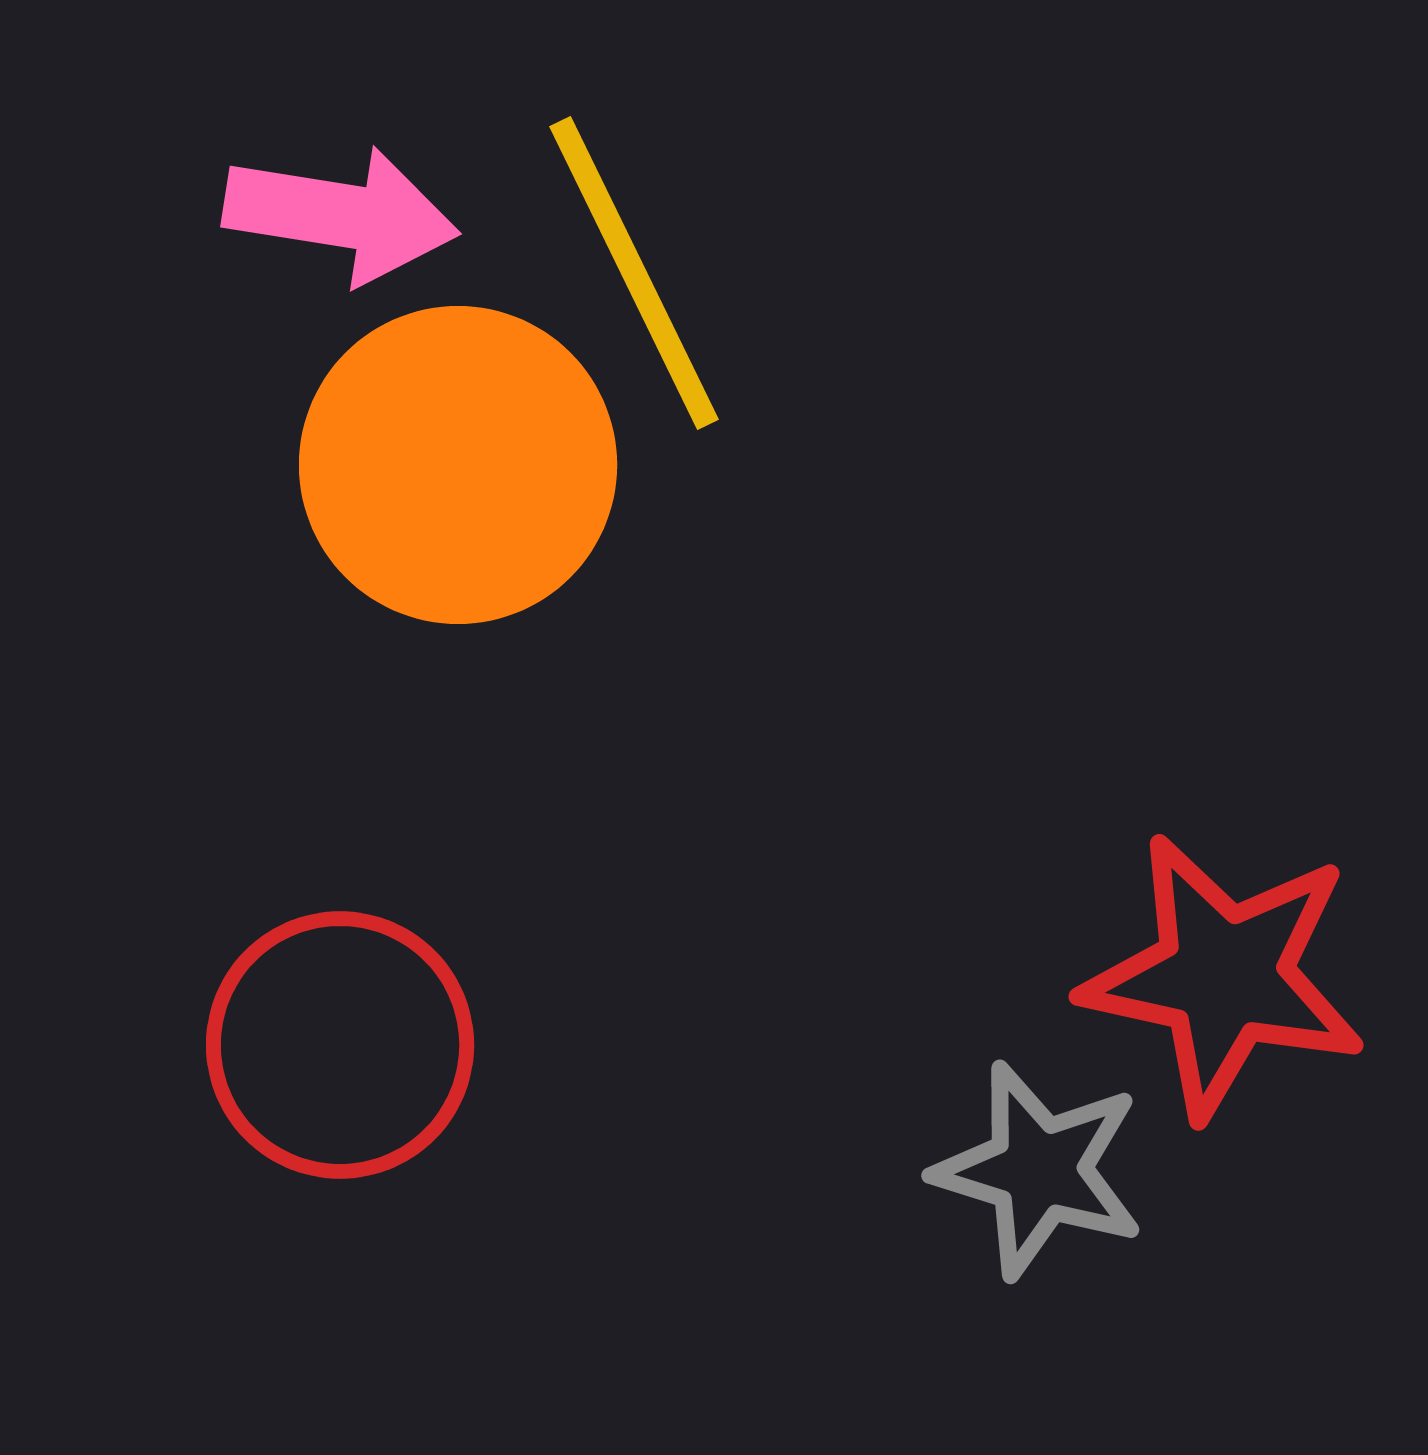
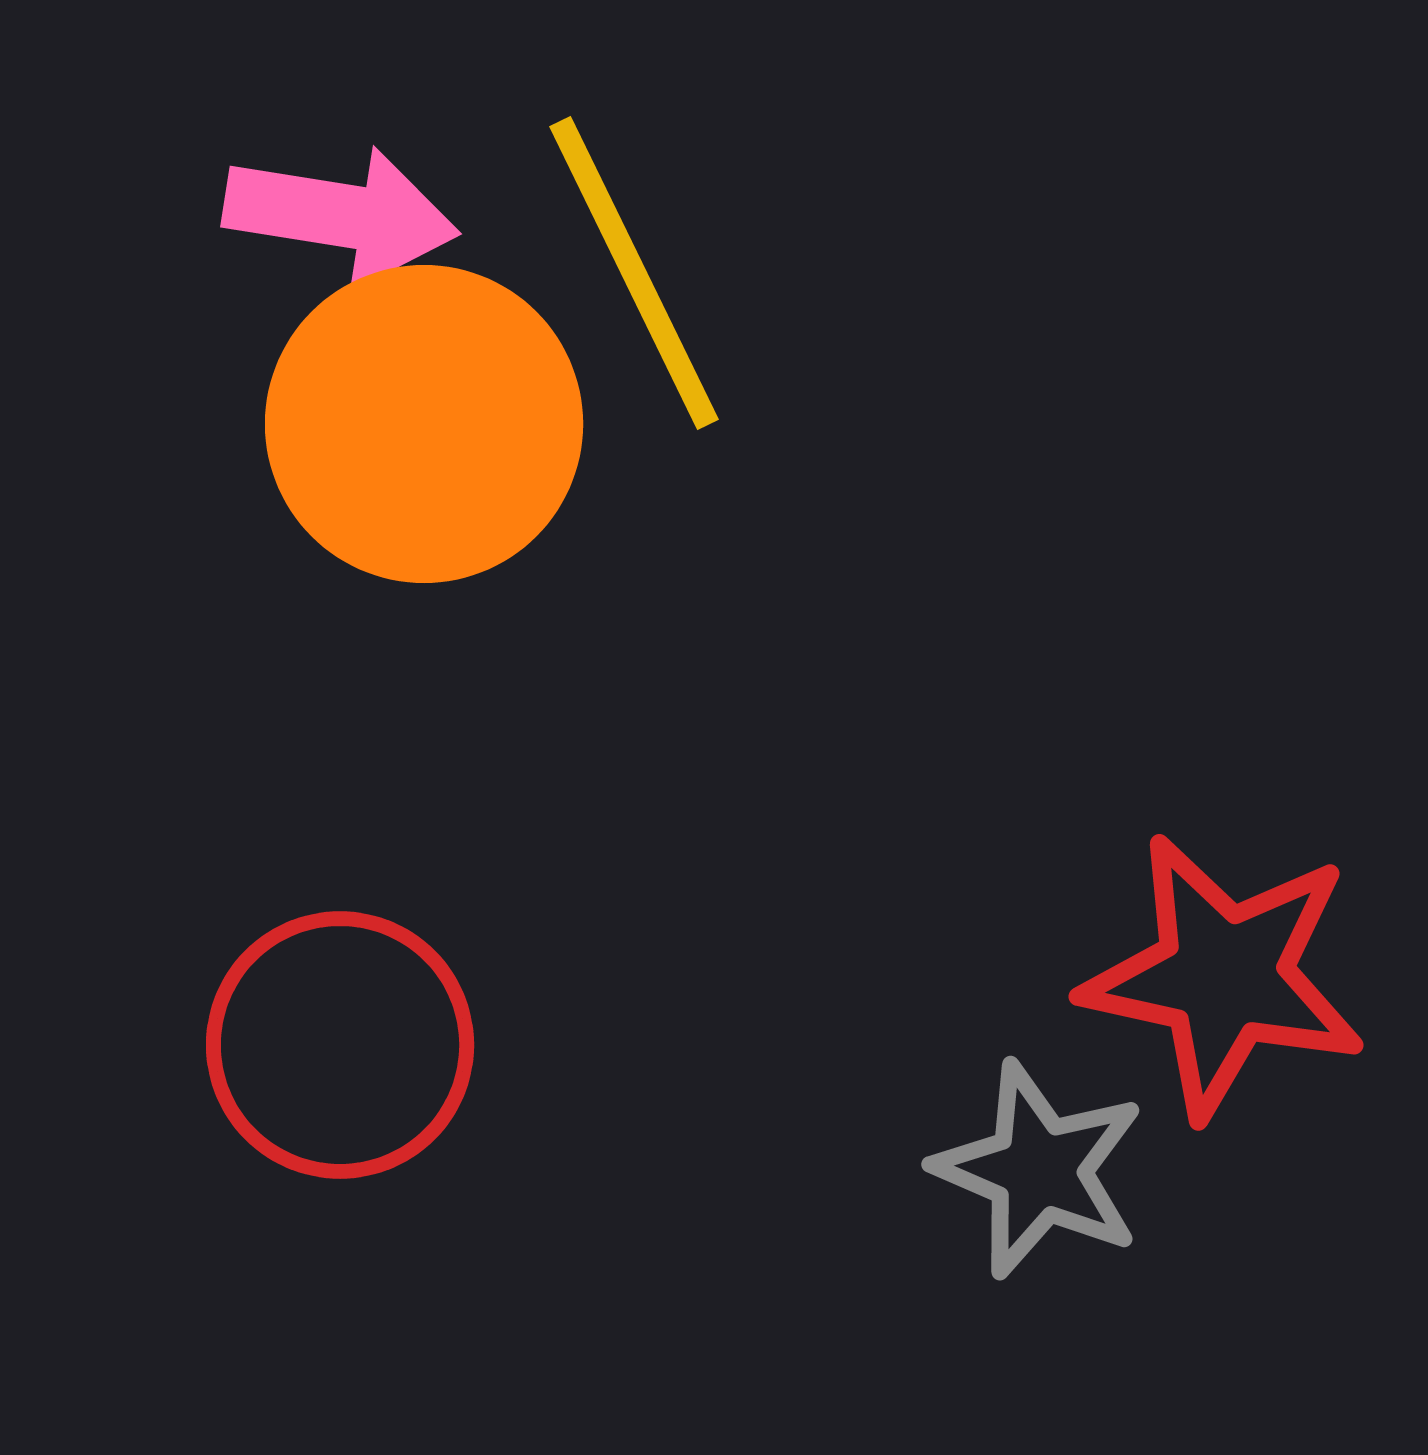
orange circle: moved 34 px left, 41 px up
gray star: rotated 6 degrees clockwise
